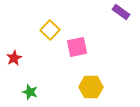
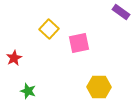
yellow square: moved 1 px left, 1 px up
pink square: moved 2 px right, 4 px up
yellow hexagon: moved 8 px right
green star: moved 2 px left, 1 px up
